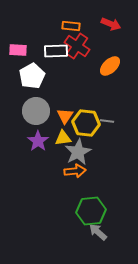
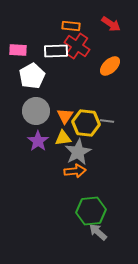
red arrow: rotated 12 degrees clockwise
